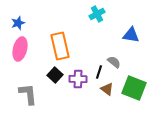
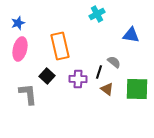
black square: moved 8 px left, 1 px down
green square: moved 3 px right, 1 px down; rotated 20 degrees counterclockwise
